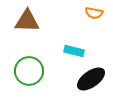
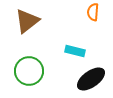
orange semicircle: moved 1 px left, 1 px up; rotated 84 degrees clockwise
brown triangle: rotated 40 degrees counterclockwise
cyan rectangle: moved 1 px right
